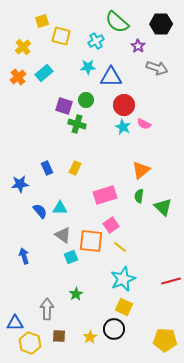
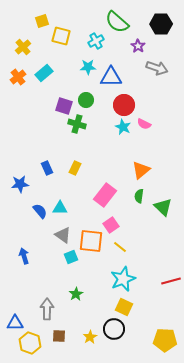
pink rectangle at (105, 195): rotated 35 degrees counterclockwise
